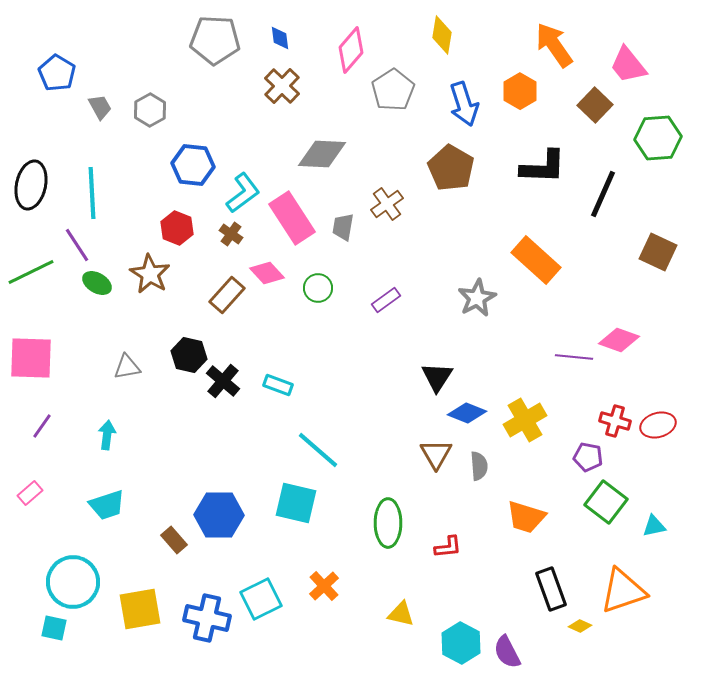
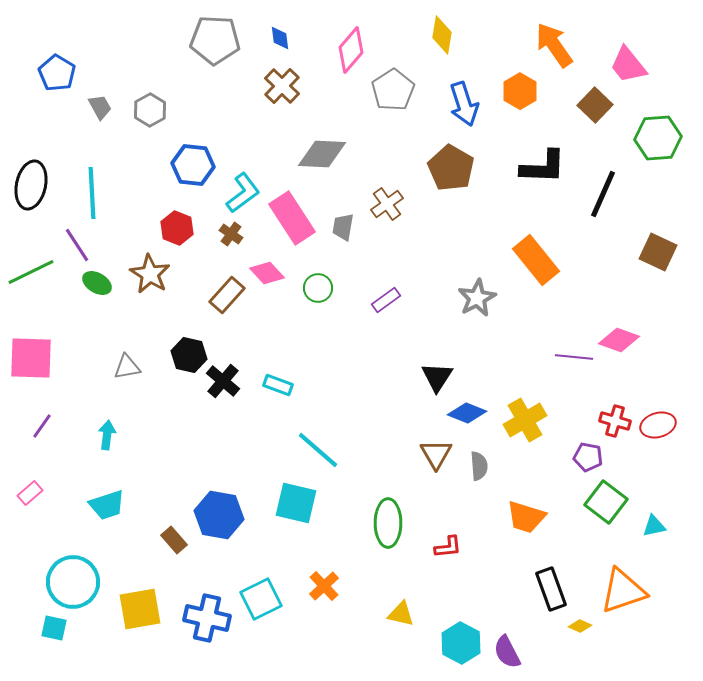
orange rectangle at (536, 260): rotated 9 degrees clockwise
blue hexagon at (219, 515): rotated 9 degrees clockwise
